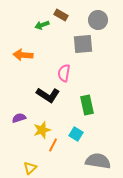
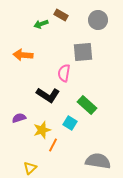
green arrow: moved 1 px left, 1 px up
gray square: moved 8 px down
green rectangle: rotated 36 degrees counterclockwise
cyan square: moved 6 px left, 11 px up
